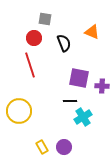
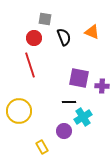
black semicircle: moved 6 px up
black line: moved 1 px left, 1 px down
purple circle: moved 16 px up
